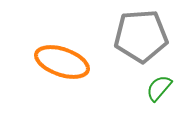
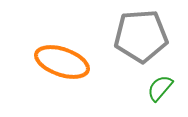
green semicircle: moved 1 px right
